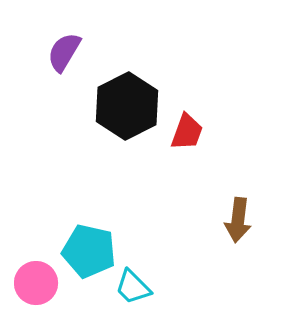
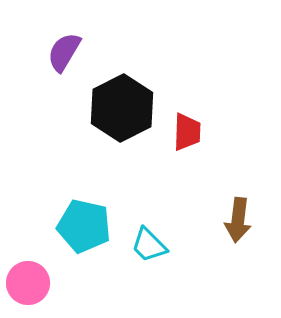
black hexagon: moved 5 px left, 2 px down
red trapezoid: rotated 18 degrees counterclockwise
cyan pentagon: moved 5 px left, 25 px up
pink circle: moved 8 px left
cyan trapezoid: moved 16 px right, 42 px up
